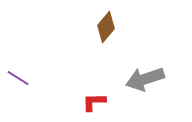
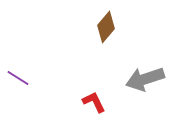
red L-shape: rotated 65 degrees clockwise
